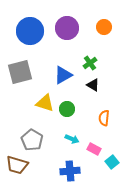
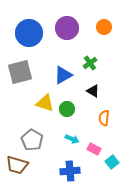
blue circle: moved 1 px left, 2 px down
black triangle: moved 6 px down
